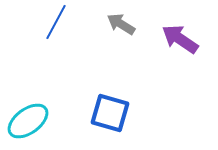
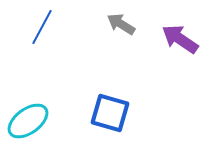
blue line: moved 14 px left, 5 px down
